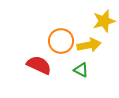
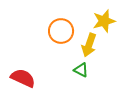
orange circle: moved 10 px up
yellow arrow: rotated 120 degrees clockwise
red semicircle: moved 16 px left, 13 px down
